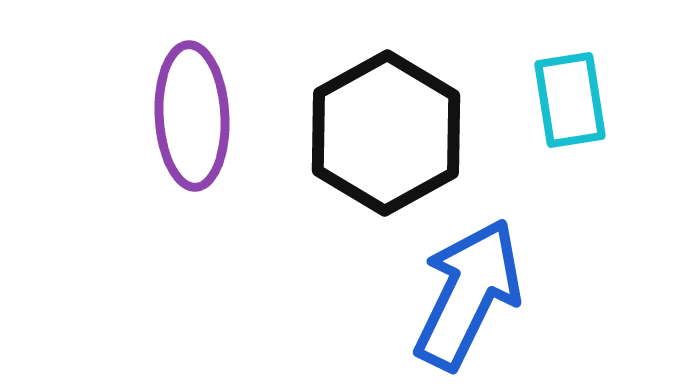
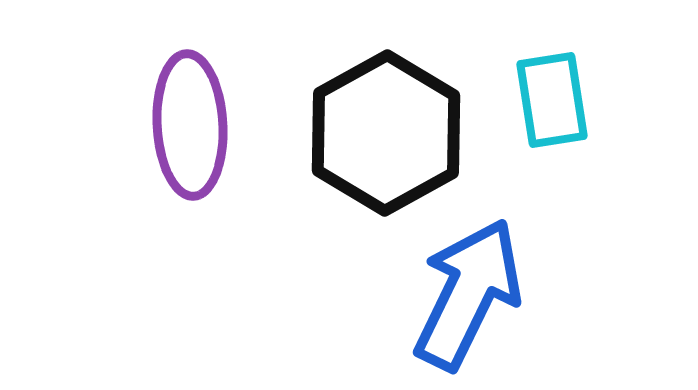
cyan rectangle: moved 18 px left
purple ellipse: moved 2 px left, 9 px down
